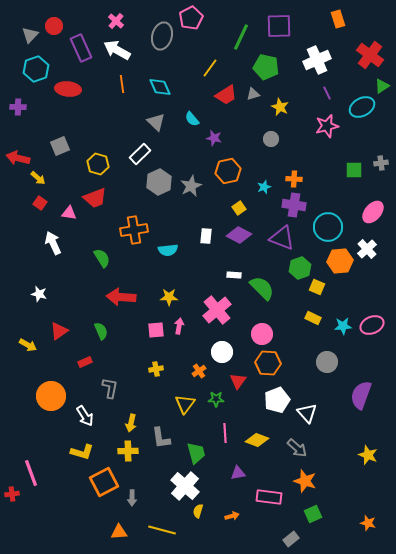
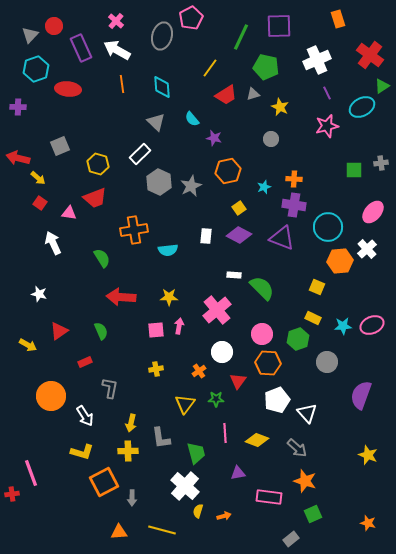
cyan diamond at (160, 87): moved 2 px right; rotated 20 degrees clockwise
gray hexagon at (159, 182): rotated 10 degrees counterclockwise
green hexagon at (300, 268): moved 2 px left, 71 px down
orange arrow at (232, 516): moved 8 px left
